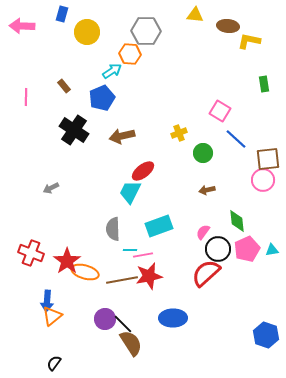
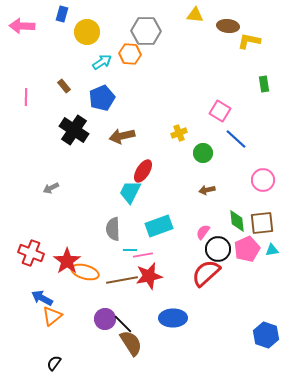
cyan arrow at (112, 71): moved 10 px left, 9 px up
brown square at (268, 159): moved 6 px left, 64 px down
red ellipse at (143, 171): rotated 20 degrees counterclockwise
blue arrow at (47, 301): moved 5 px left, 3 px up; rotated 115 degrees clockwise
